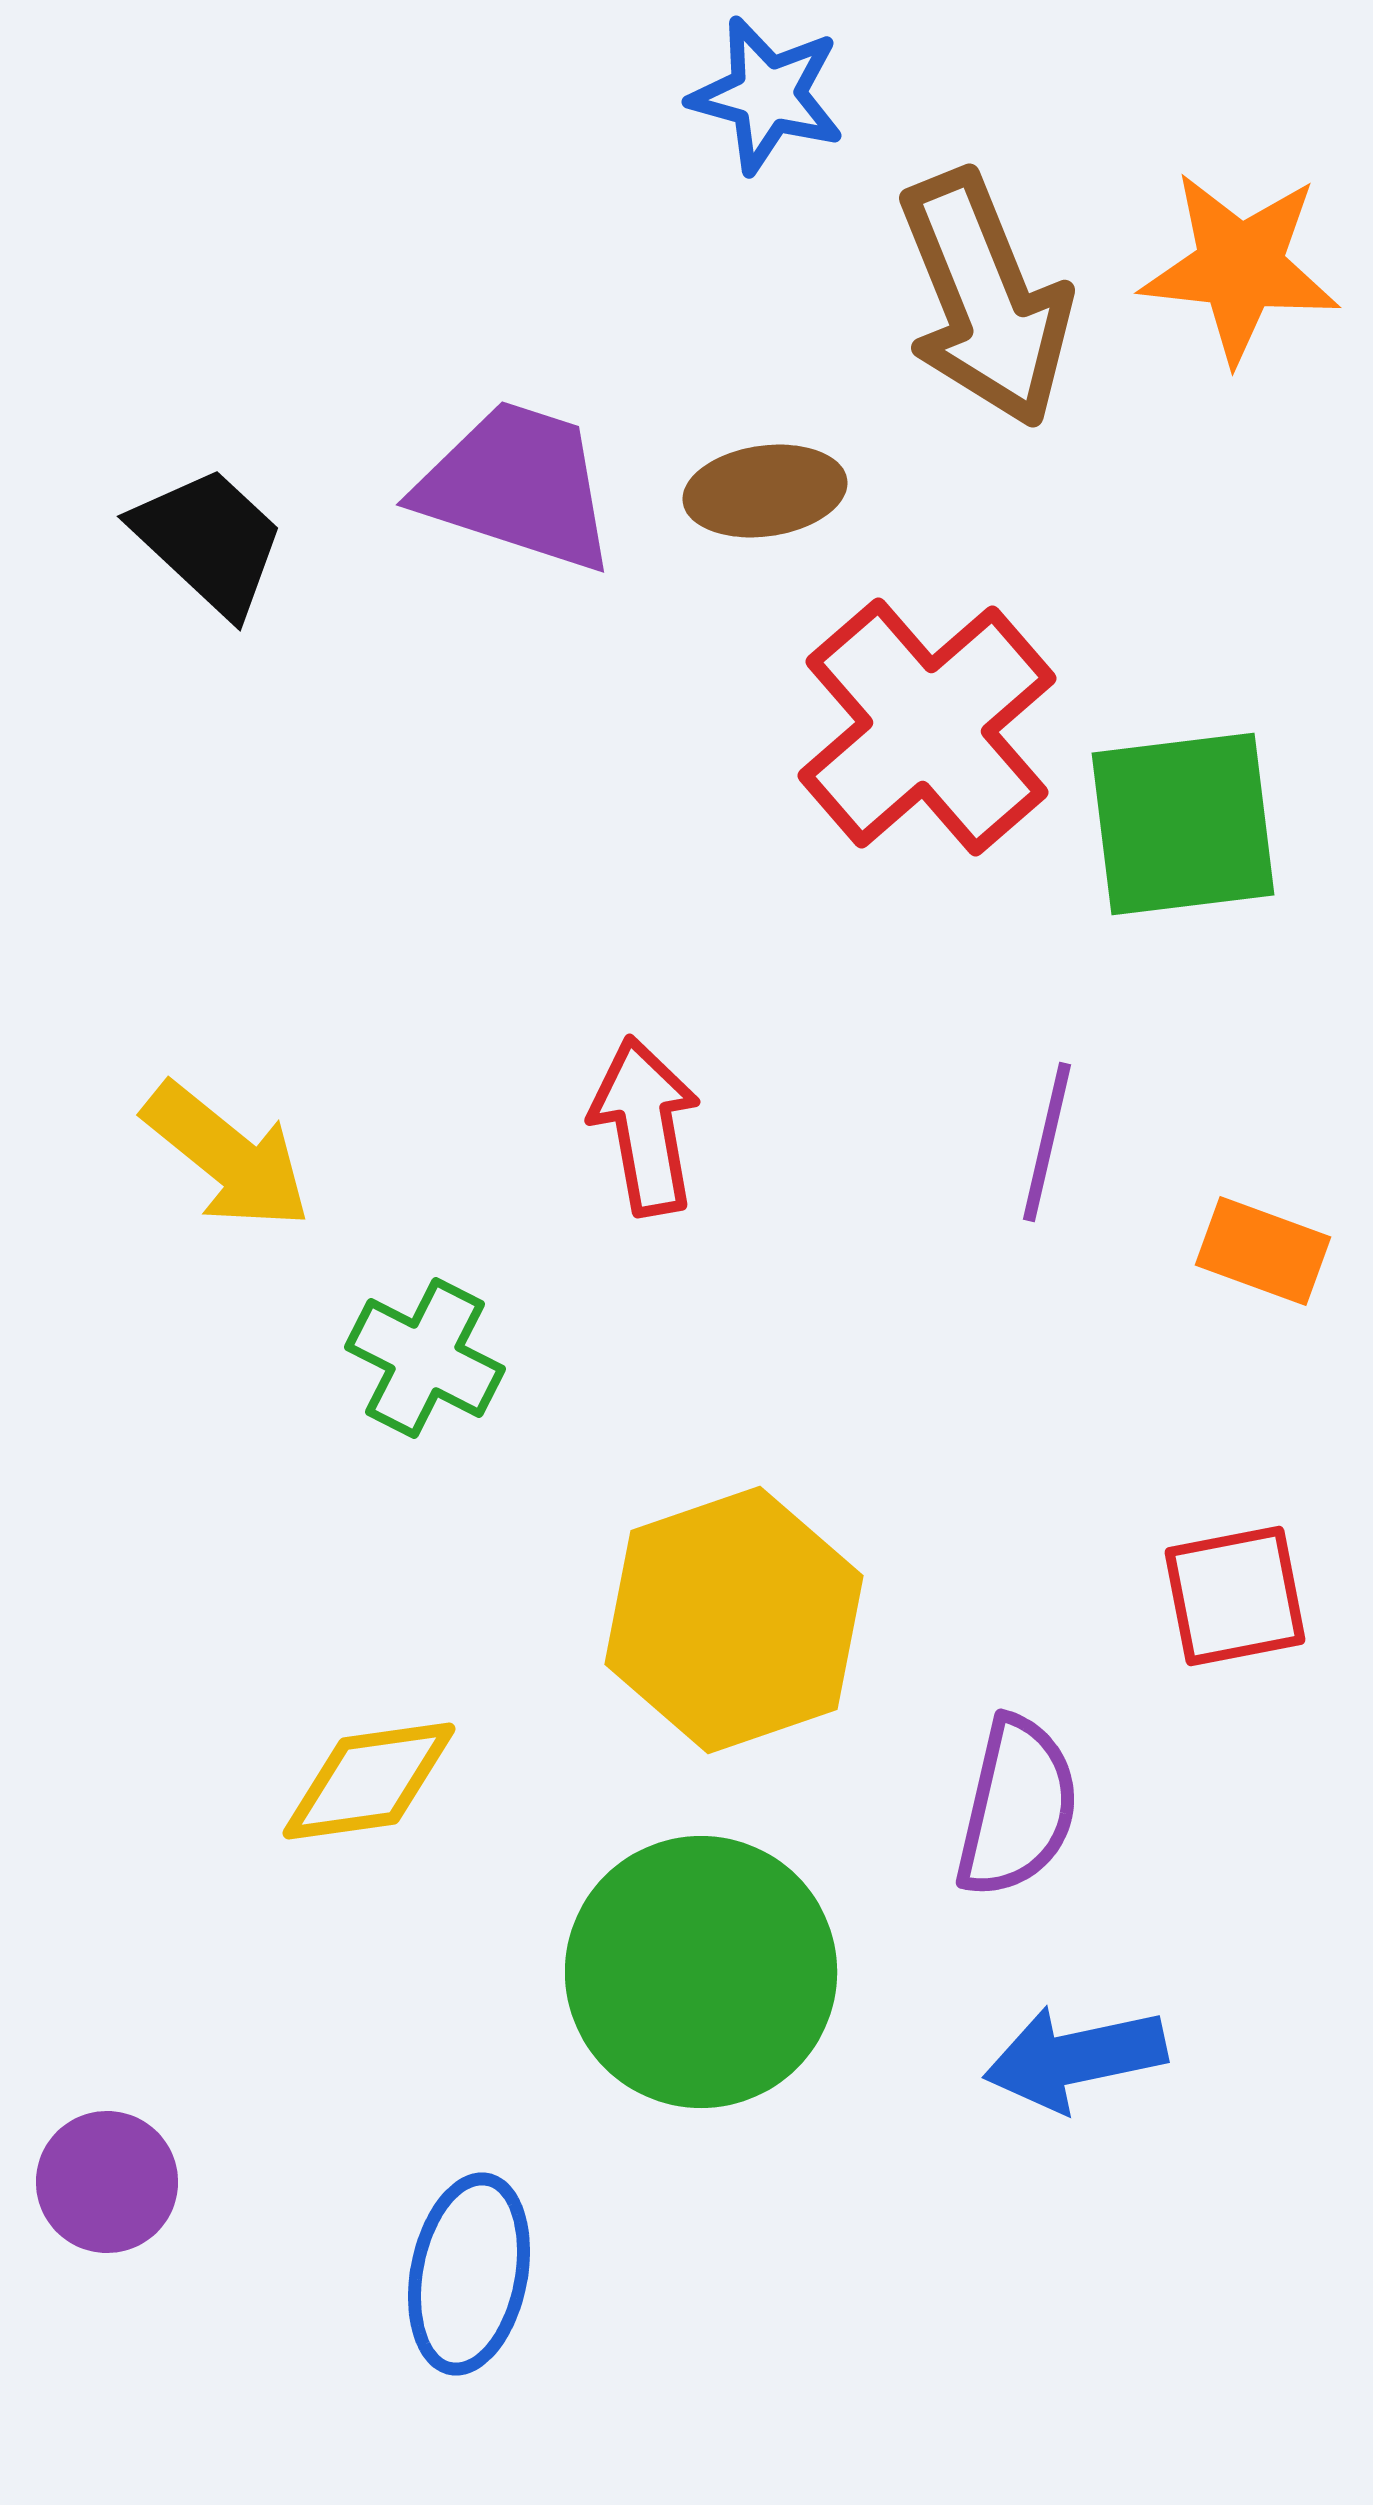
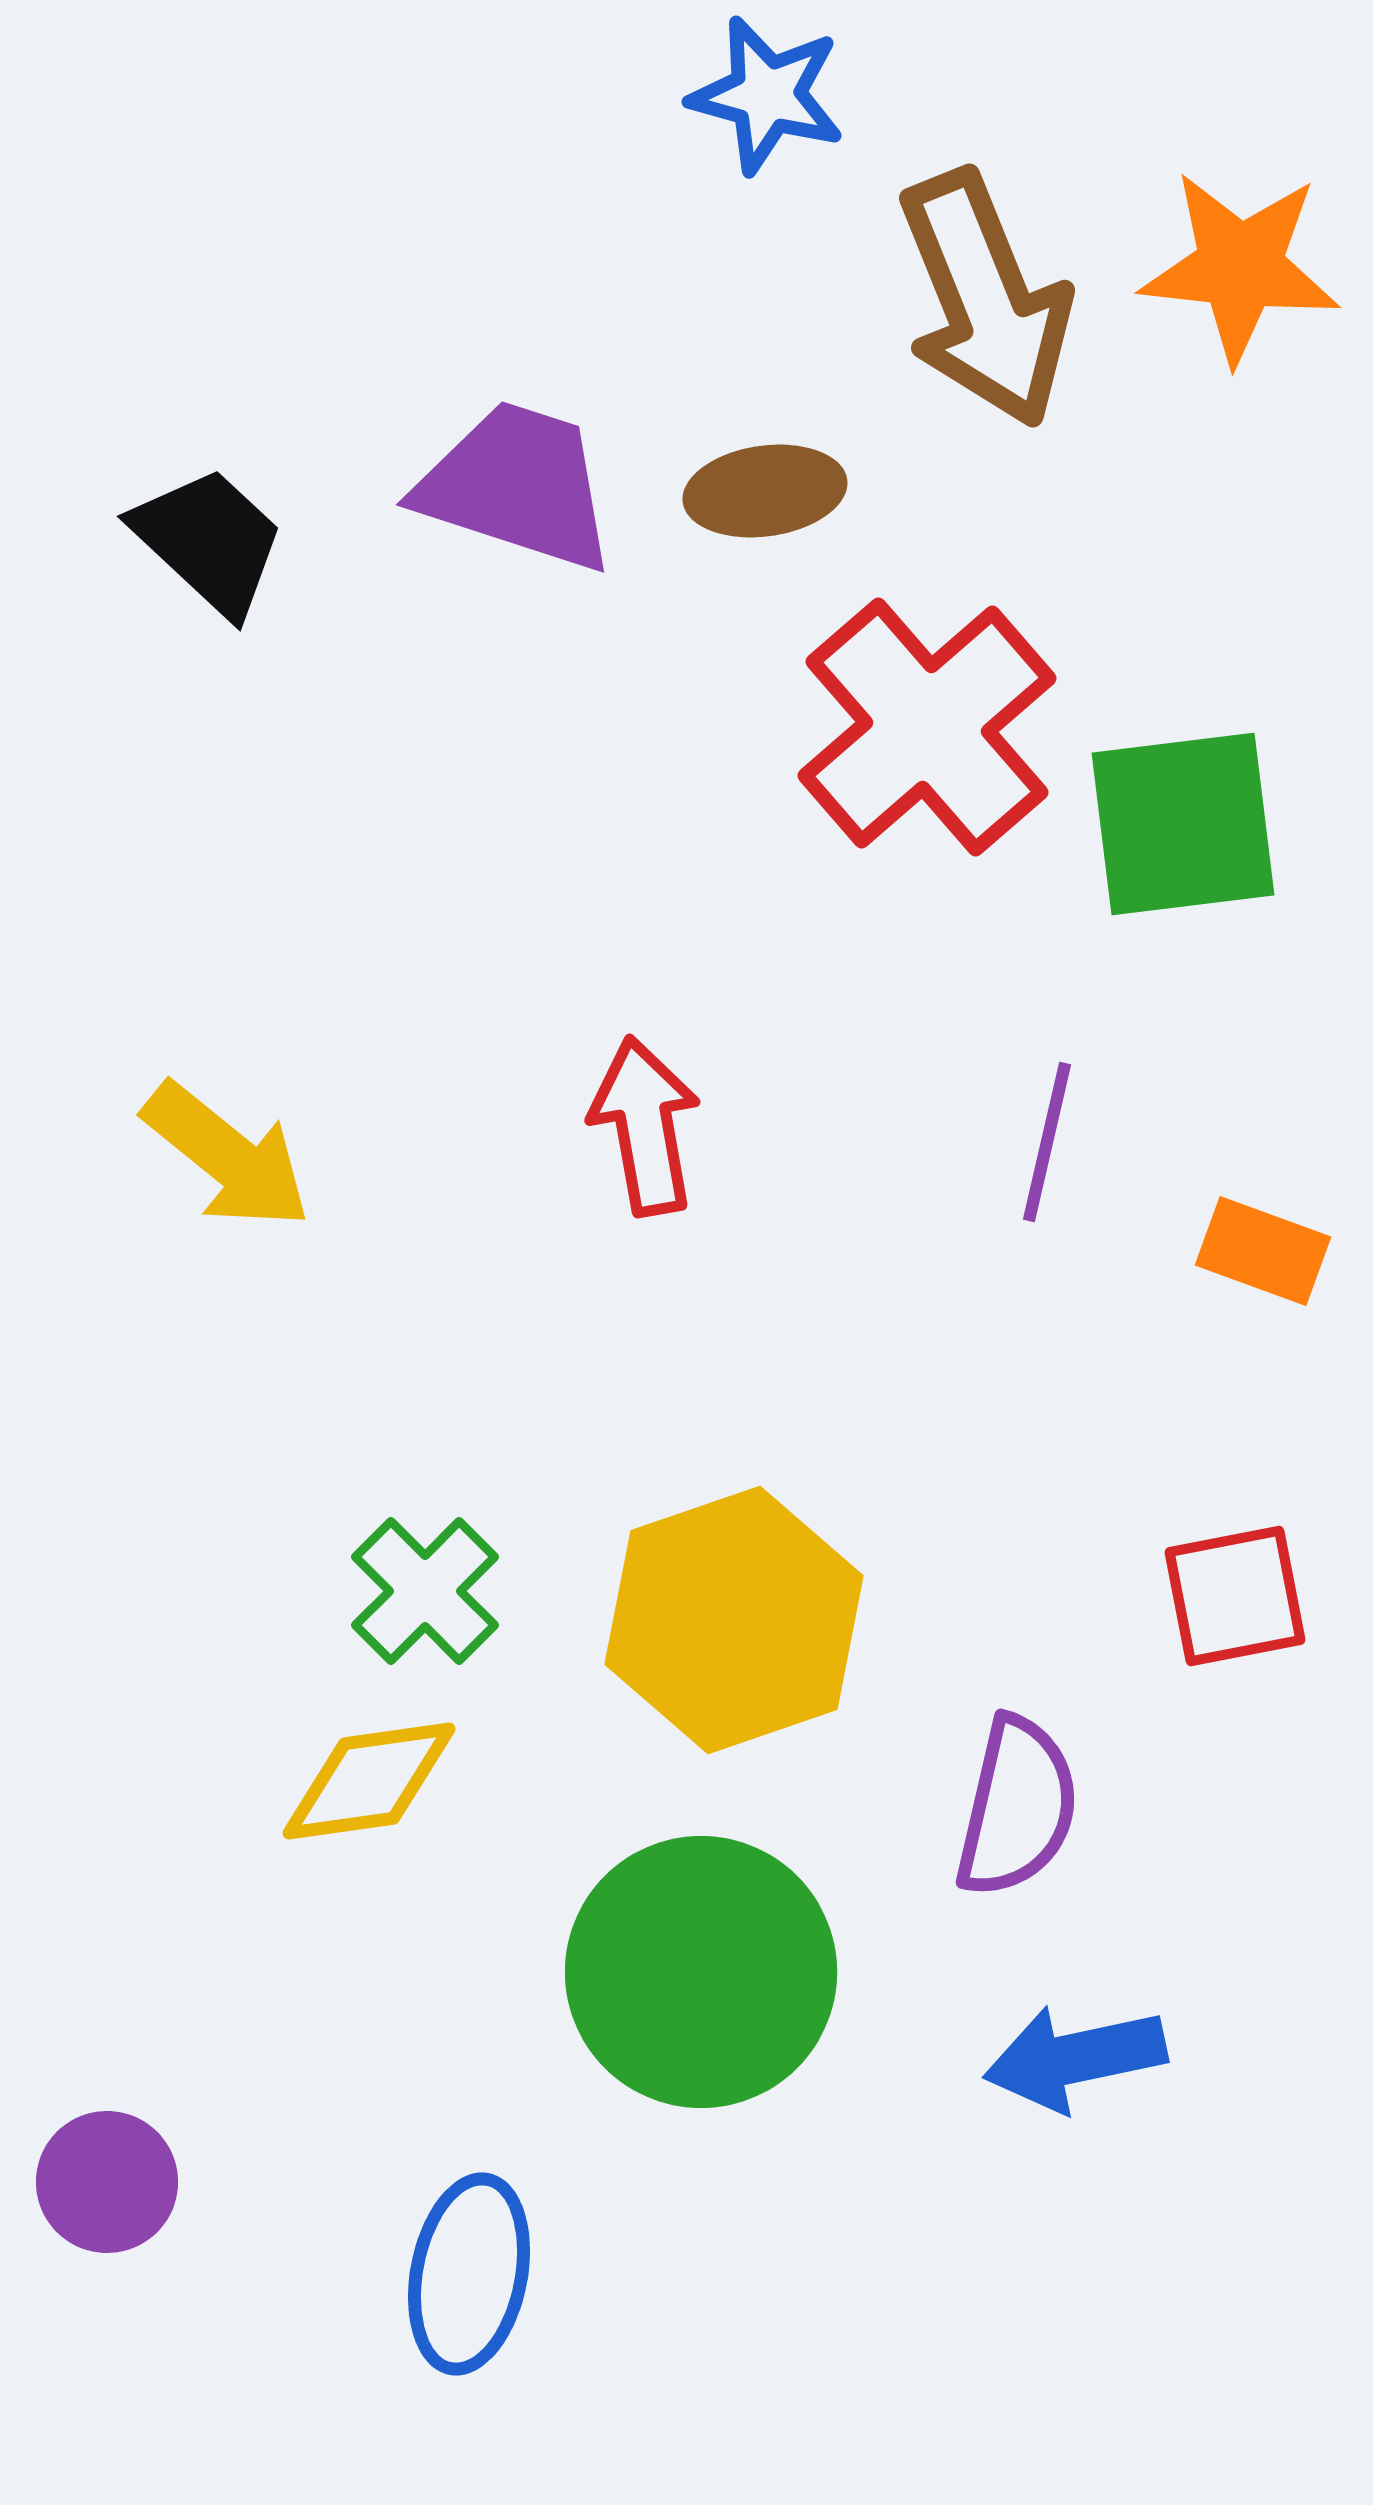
green cross: moved 233 px down; rotated 18 degrees clockwise
